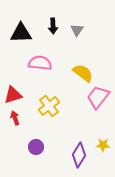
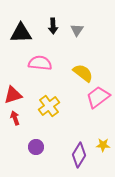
pink trapezoid: rotated 15 degrees clockwise
